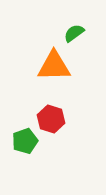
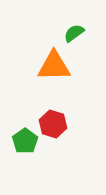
red hexagon: moved 2 px right, 5 px down
green pentagon: rotated 15 degrees counterclockwise
